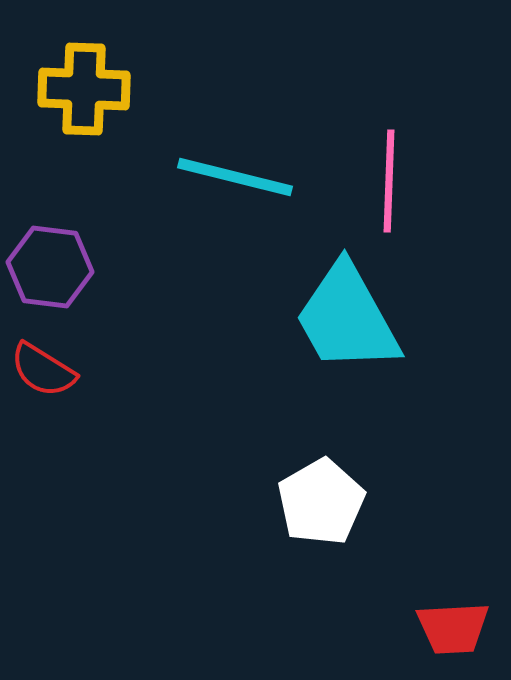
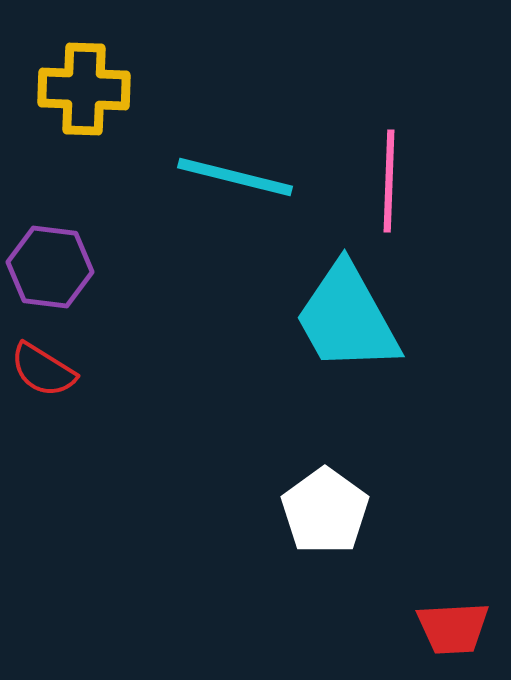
white pentagon: moved 4 px right, 9 px down; rotated 6 degrees counterclockwise
